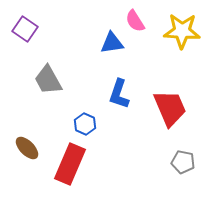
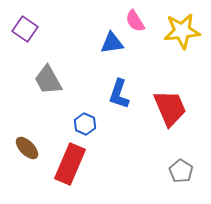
yellow star: rotated 9 degrees counterclockwise
gray pentagon: moved 2 px left, 9 px down; rotated 20 degrees clockwise
